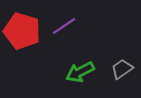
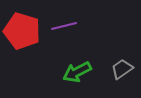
purple line: rotated 20 degrees clockwise
green arrow: moved 3 px left
